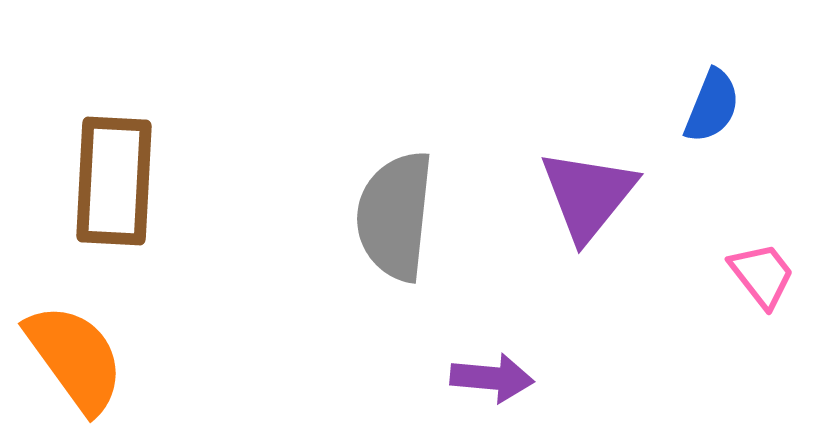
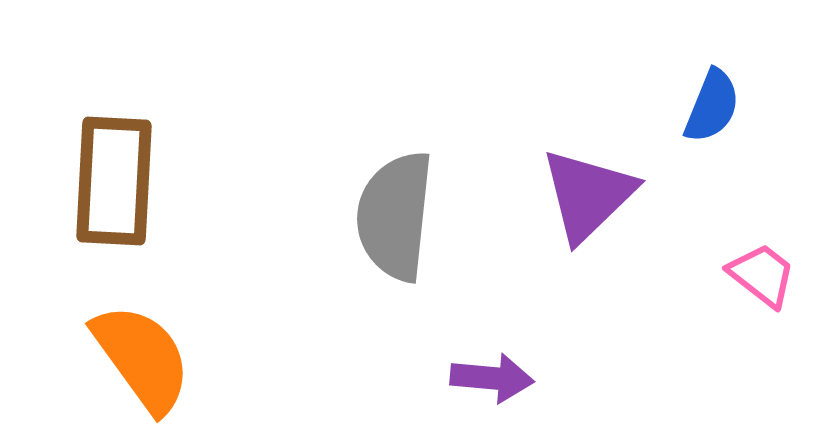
purple triangle: rotated 7 degrees clockwise
pink trapezoid: rotated 14 degrees counterclockwise
orange semicircle: moved 67 px right
